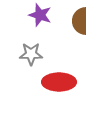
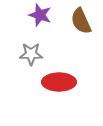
brown semicircle: moved 1 px right; rotated 24 degrees counterclockwise
